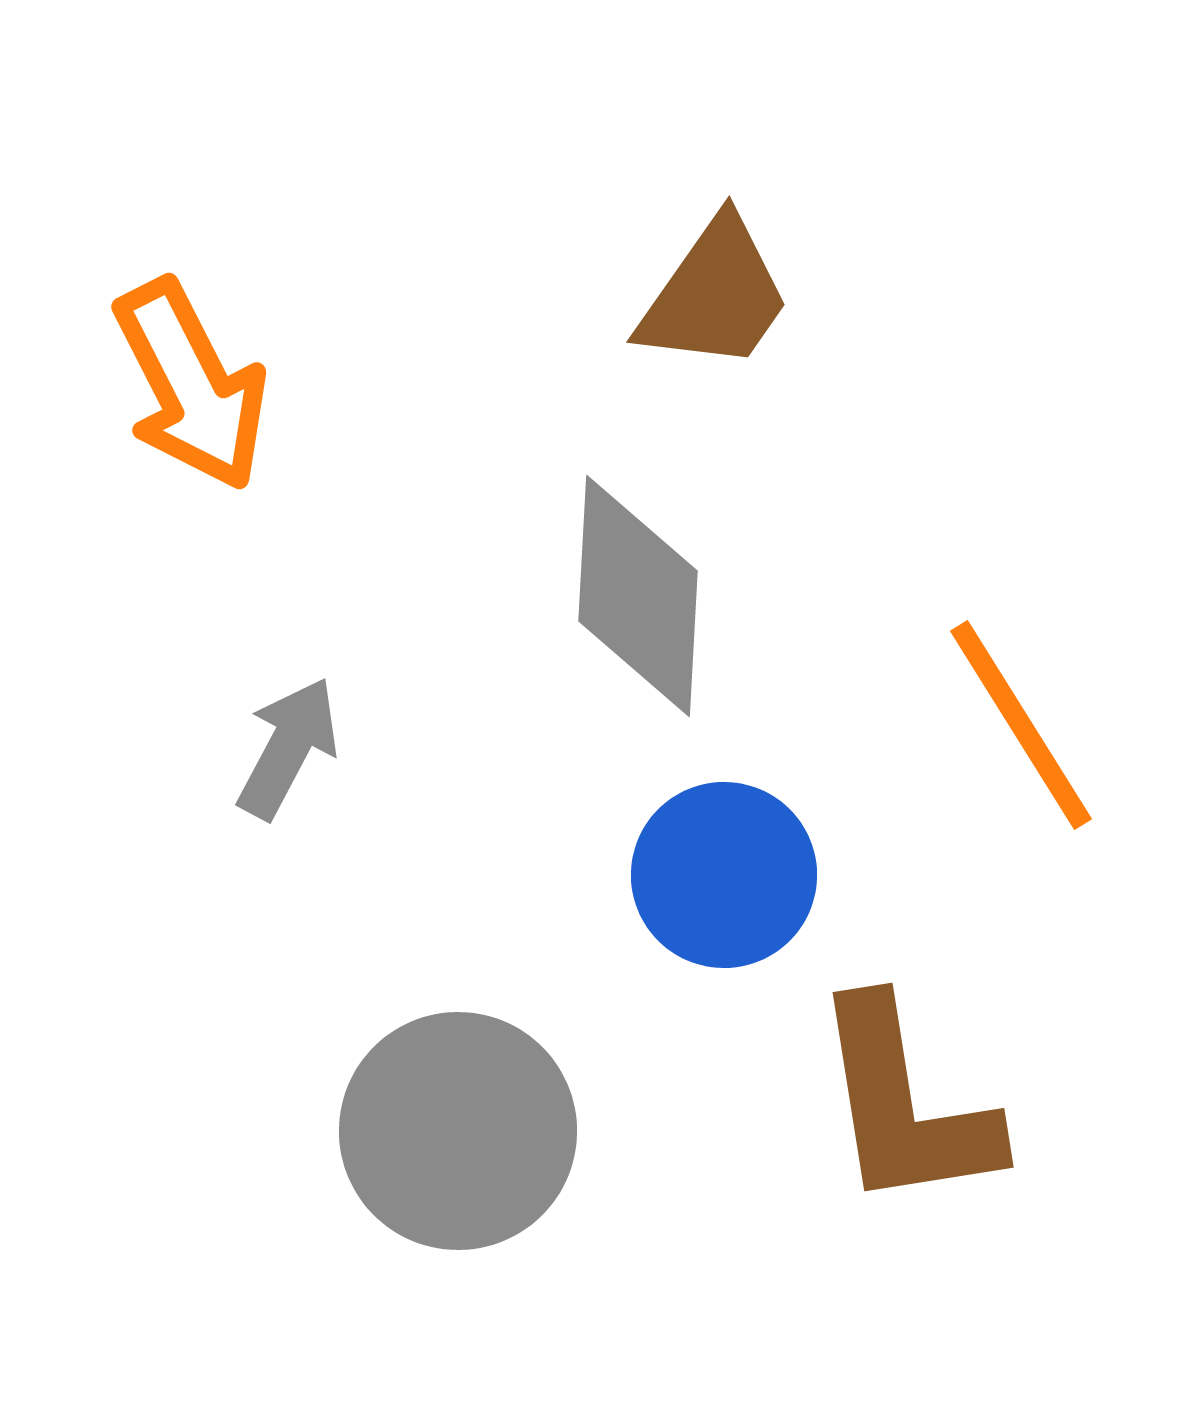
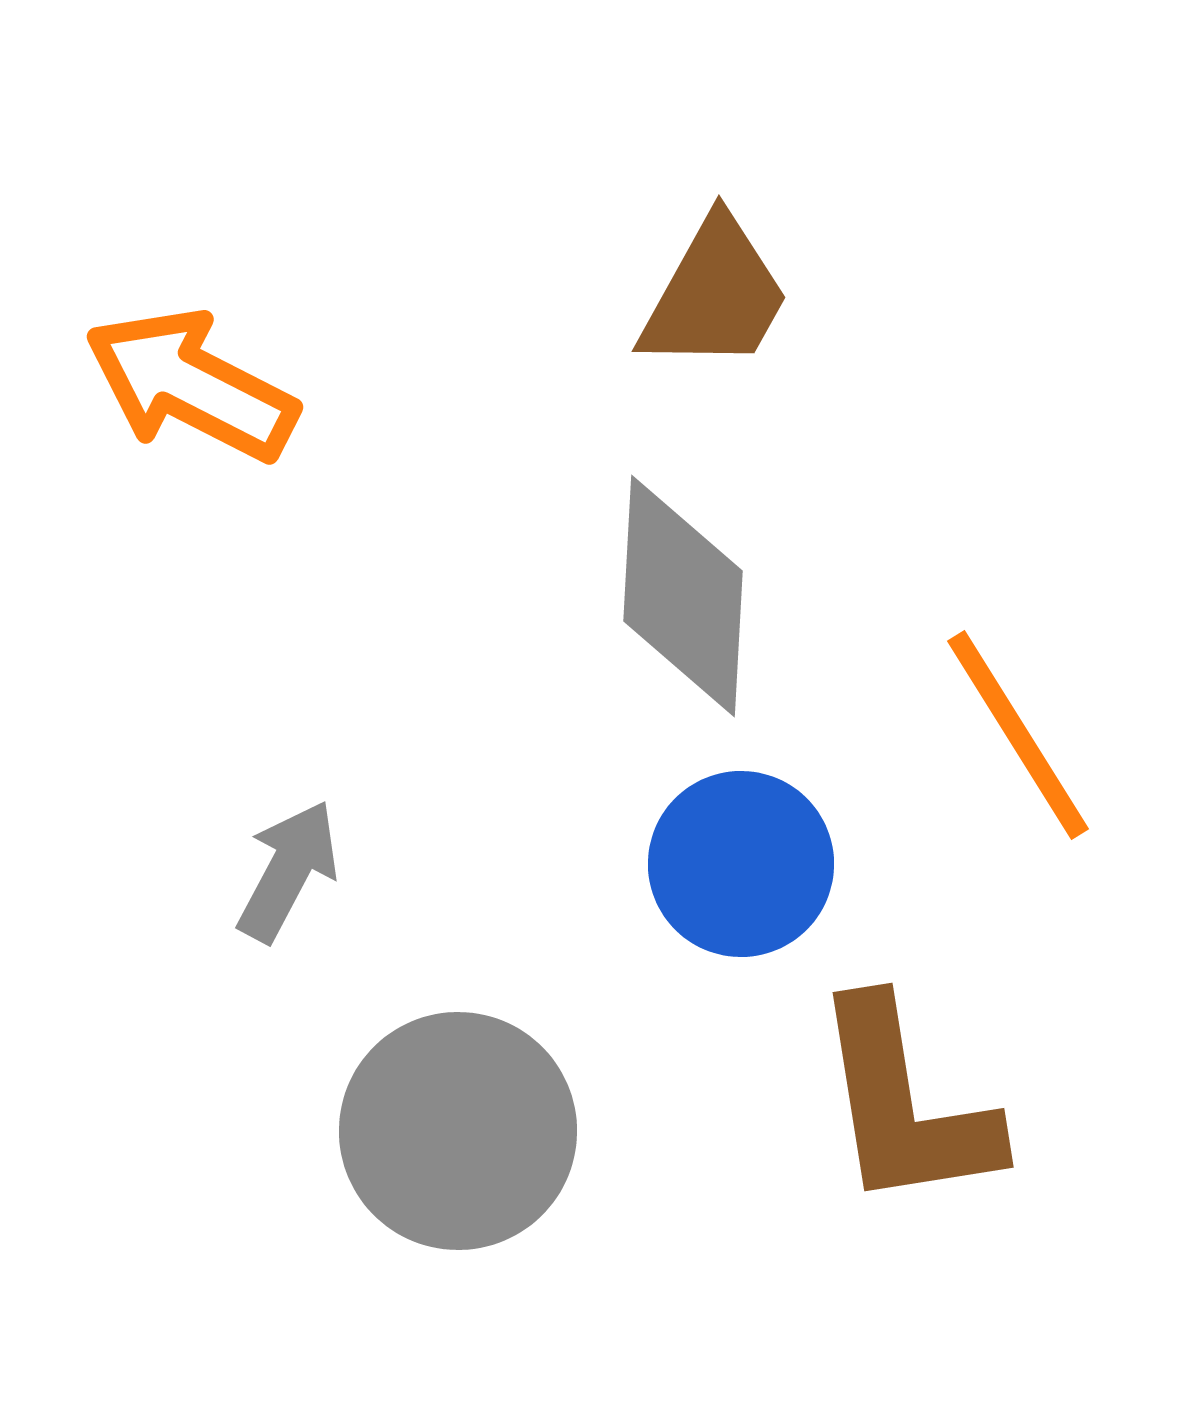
brown trapezoid: rotated 6 degrees counterclockwise
orange arrow: rotated 144 degrees clockwise
gray diamond: moved 45 px right
orange line: moved 3 px left, 10 px down
gray arrow: moved 123 px down
blue circle: moved 17 px right, 11 px up
